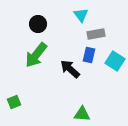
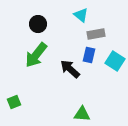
cyan triangle: rotated 14 degrees counterclockwise
